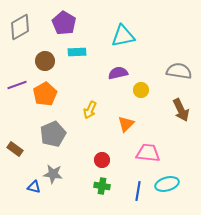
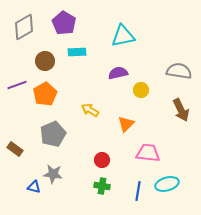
gray diamond: moved 4 px right
yellow arrow: rotated 96 degrees clockwise
